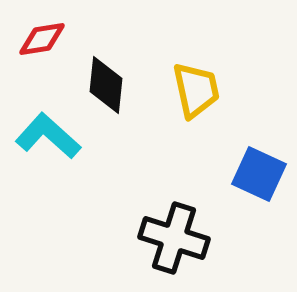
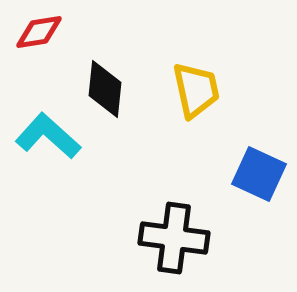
red diamond: moved 3 px left, 7 px up
black diamond: moved 1 px left, 4 px down
black cross: rotated 10 degrees counterclockwise
